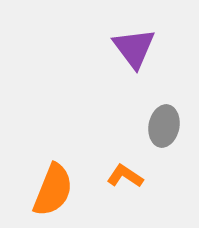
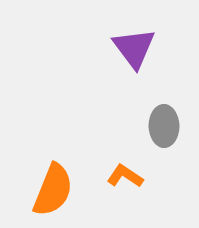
gray ellipse: rotated 12 degrees counterclockwise
